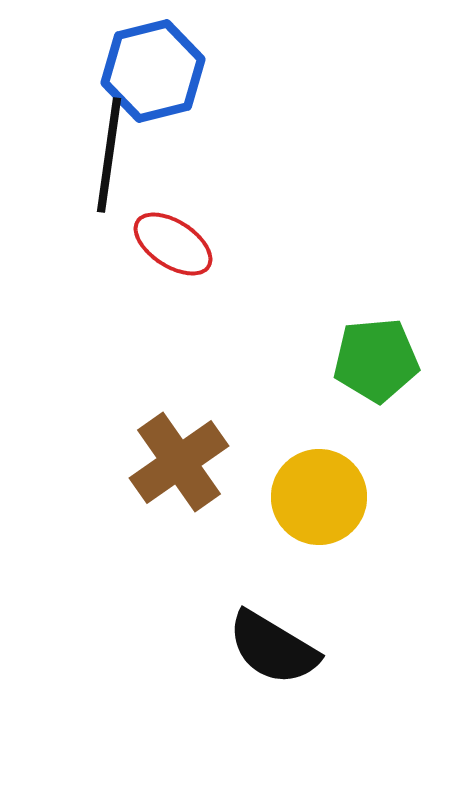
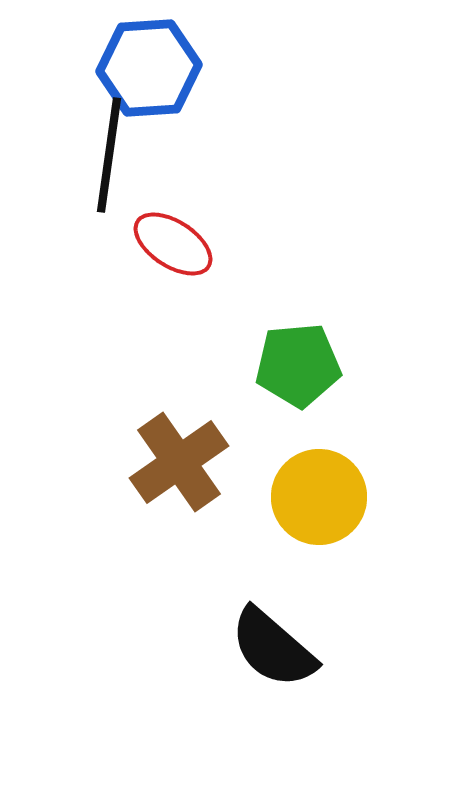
blue hexagon: moved 4 px left, 3 px up; rotated 10 degrees clockwise
green pentagon: moved 78 px left, 5 px down
black semicircle: rotated 10 degrees clockwise
